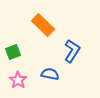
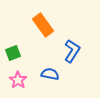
orange rectangle: rotated 10 degrees clockwise
green square: moved 1 px down
